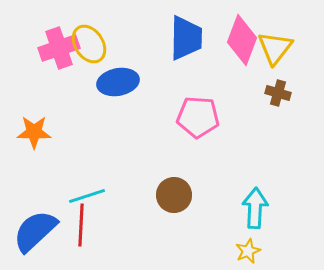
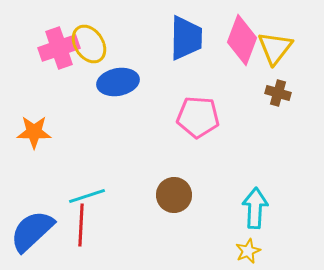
blue semicircle: moved 3 px left
